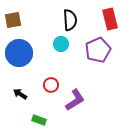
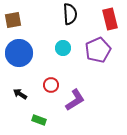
black semicircle: moved 6 px up
cyan circle: moved 2 px right, 4 px down
